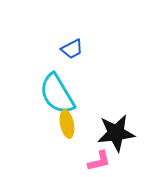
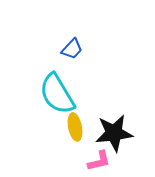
blue trapezoid: rotated 20 degrees counterclockwise
yellow ellipse: moved 8 px right, 3 px down
black star: moved 2 px left
